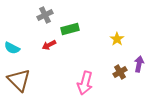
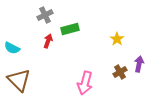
red arrow: moved 1 px left, 4 px up; rotated 136 degrees clockwise
